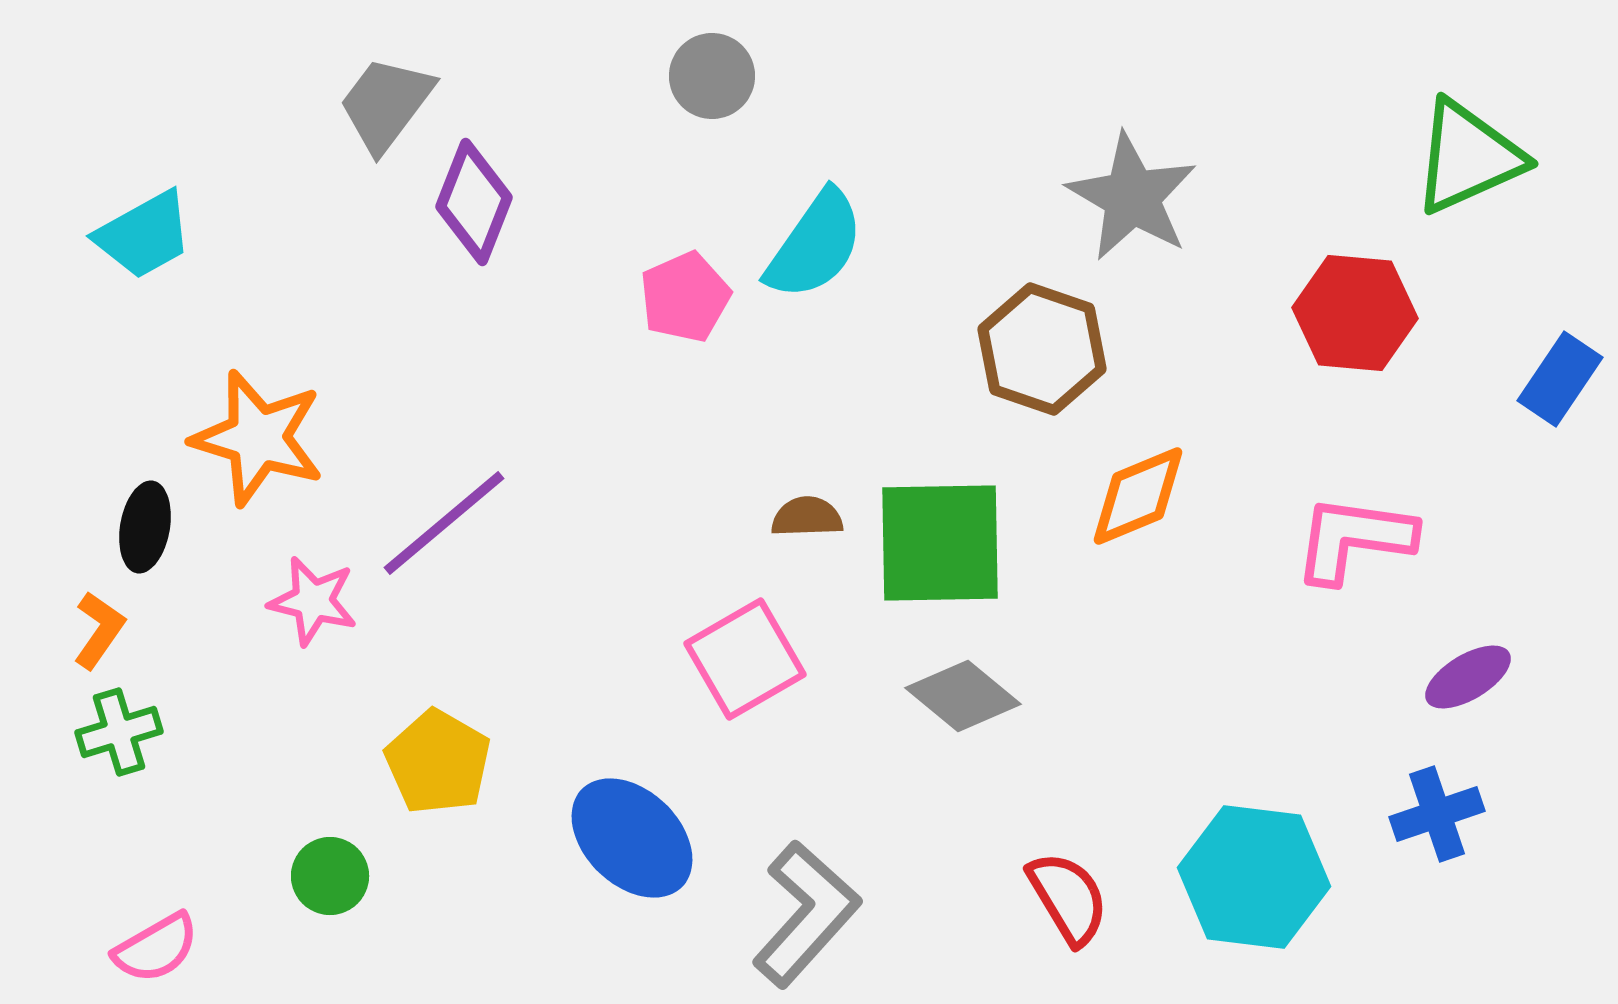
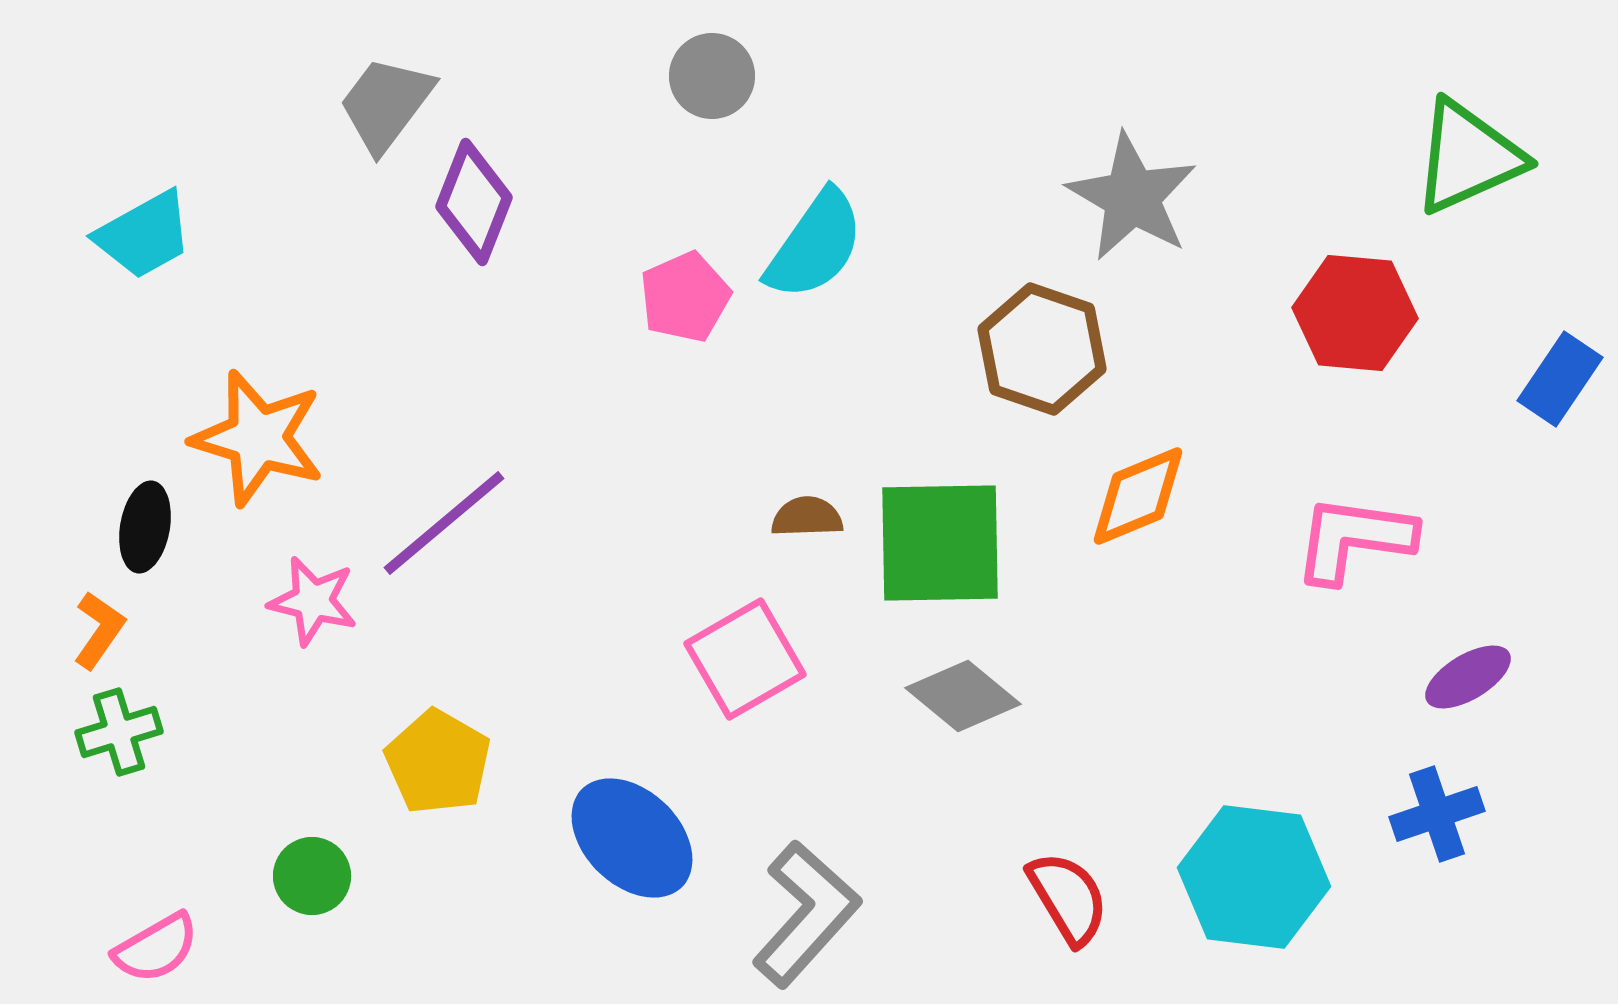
green circle: moved 18 px left
